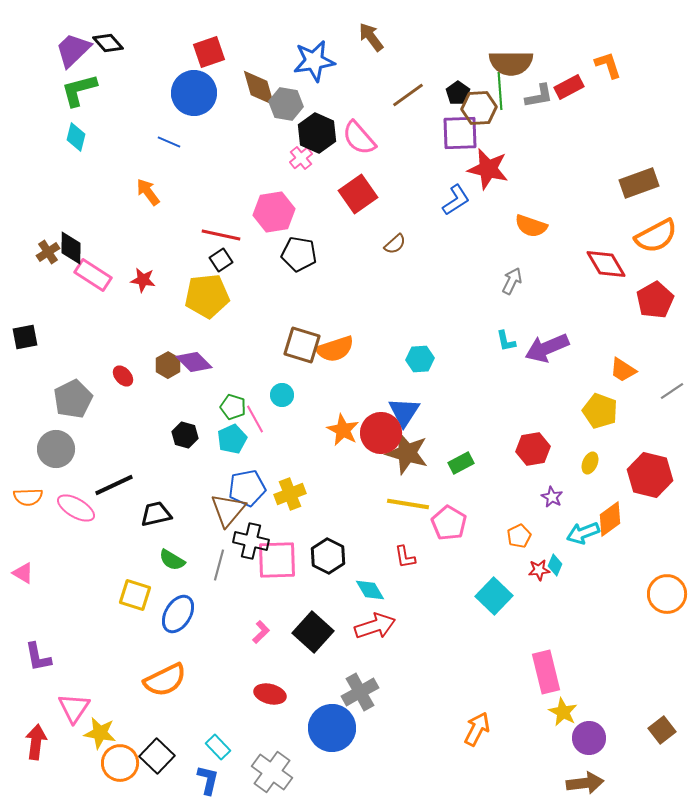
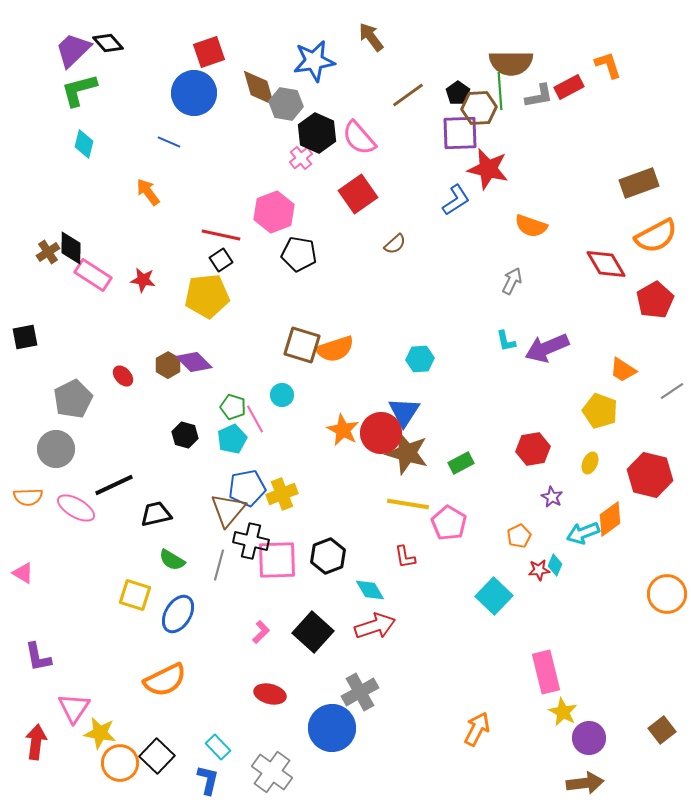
cyan diamond at (76, 137): moved 8 px right, 7 px down
pink hexagon at (274, 212): rotated 12 degrees counterclockwise
yellow cross at (290, 494): moved 8 px left
black hexagon at (328, 556): rotated 12 degrees clockwise
